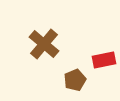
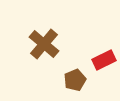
red rectangle: rotated 15 degrees counterclockwise
